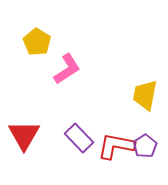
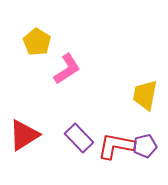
red triangle: rotated 28 degrees clockwise
purple pentagon: rotated 20 degrees clockwise
